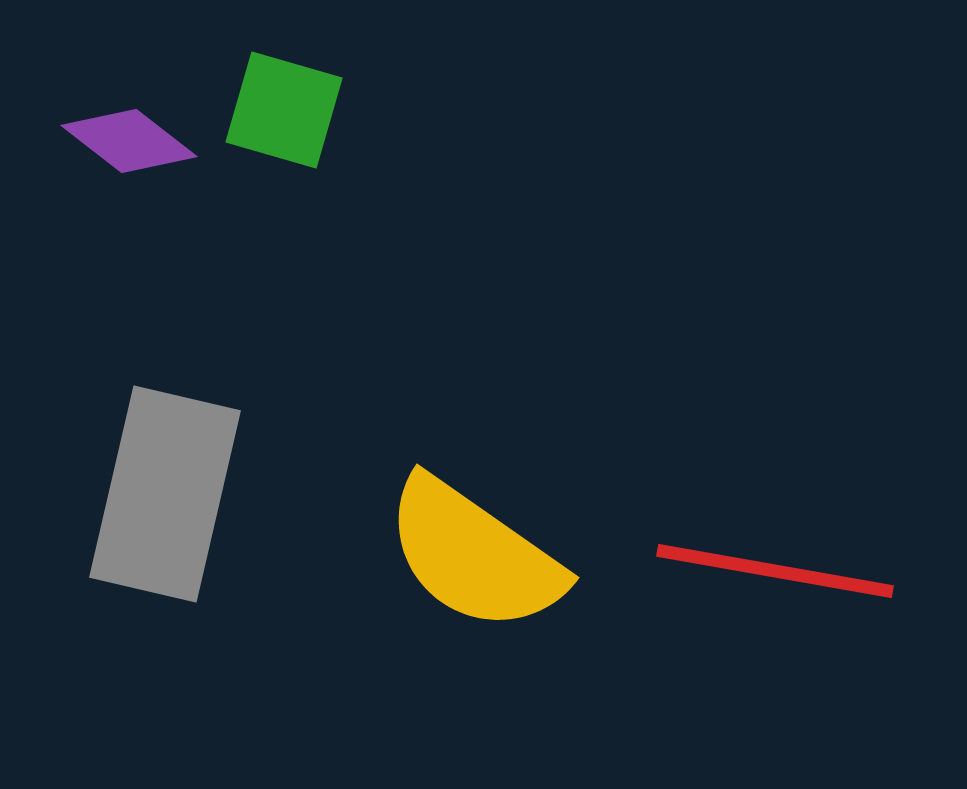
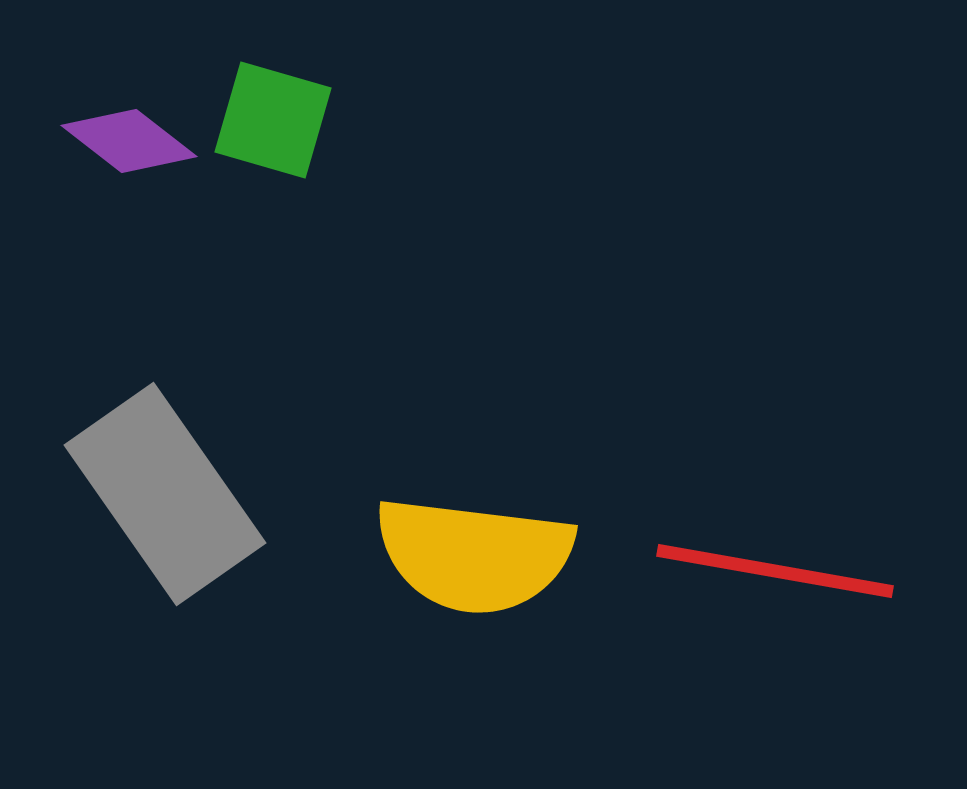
green square: moved 11 px left, 10 px down
gray rectangle: rotated 48 degrees counterclockwise
yellow semicircle: rotated 28 degrees counterclockwise
